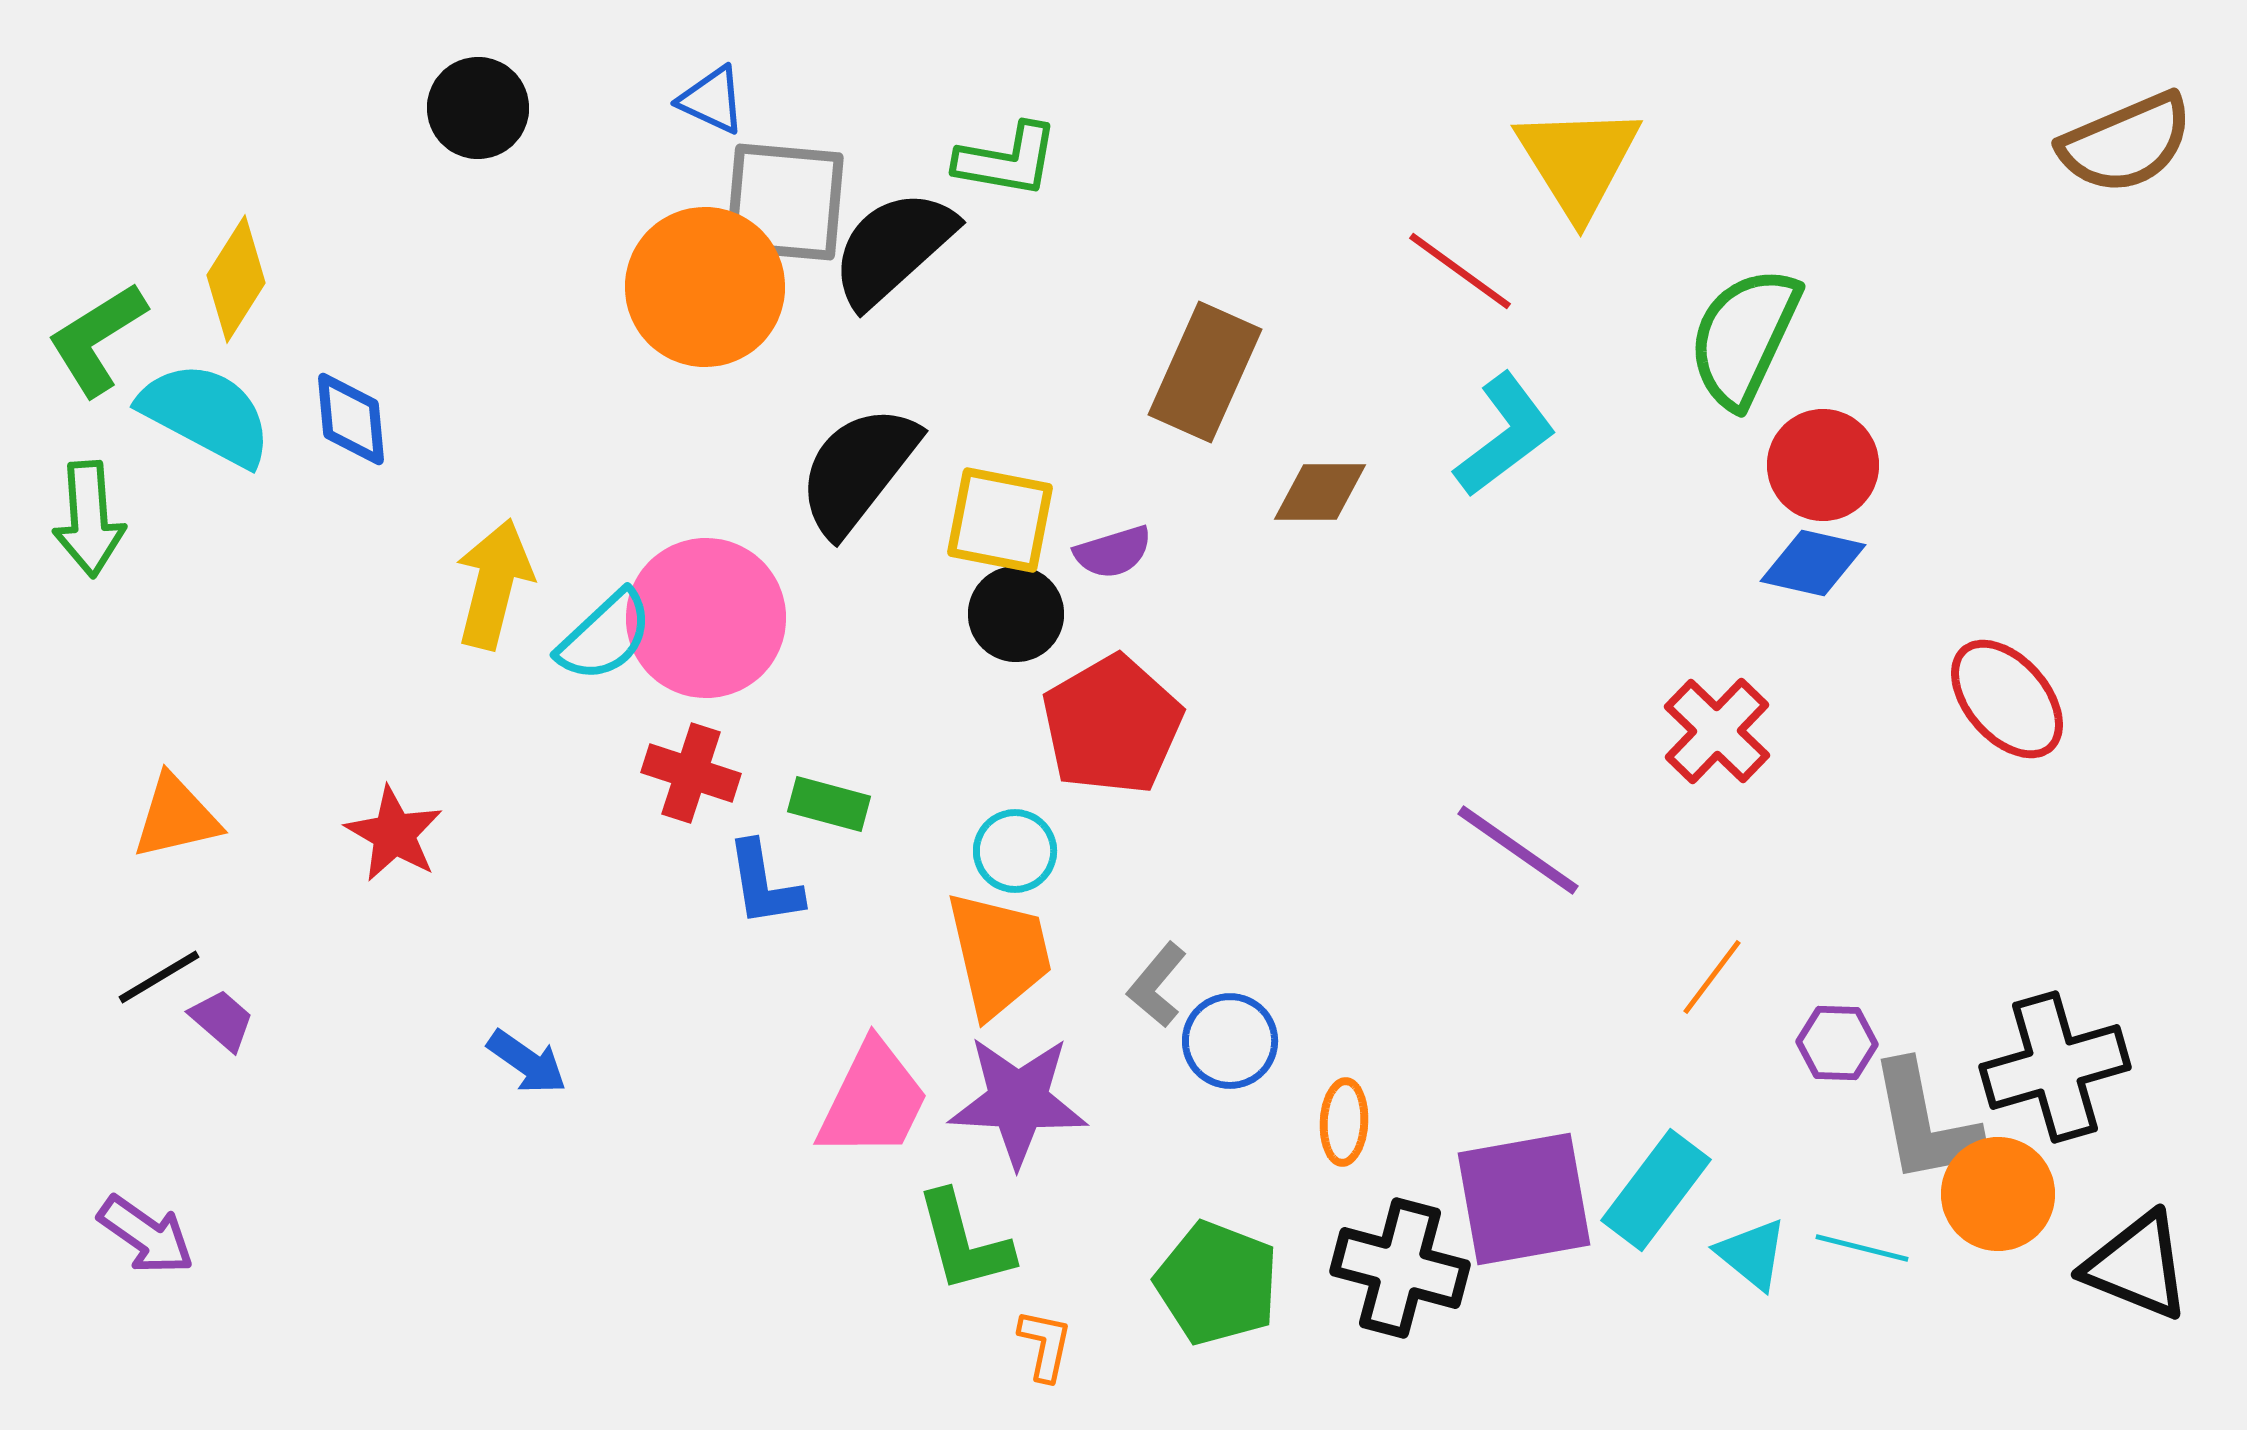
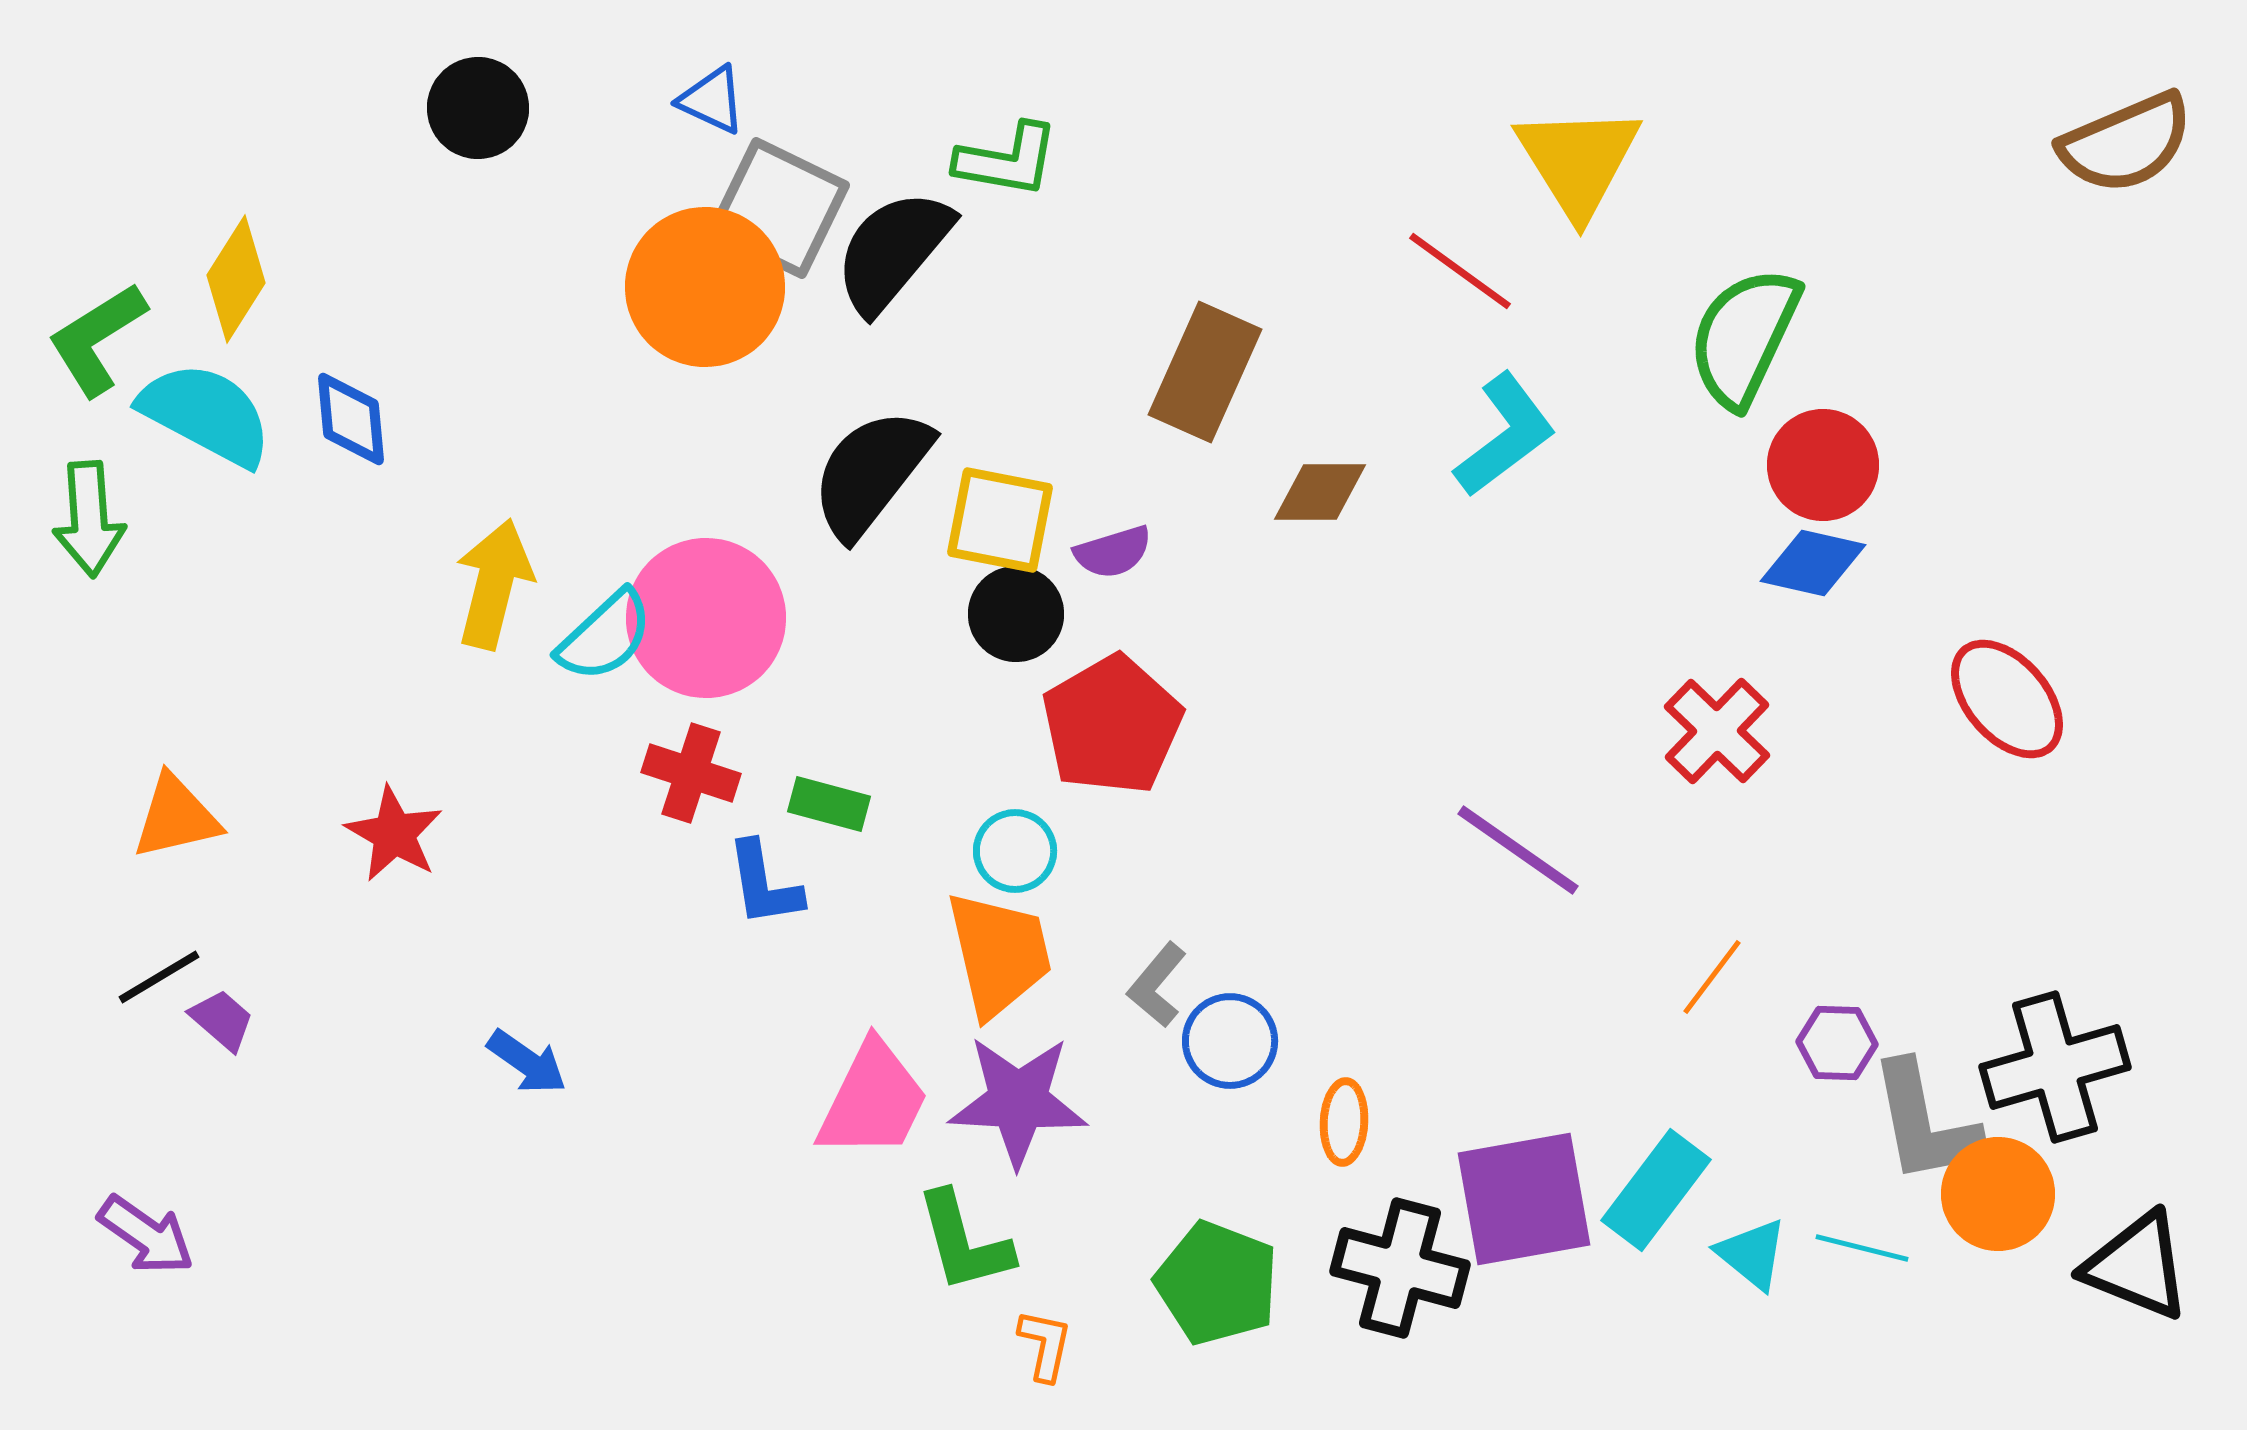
gray square at (785, 202): moved 6 px left, 6 px down; rotated 21 degrees clockwise
black semicircle at (893, 248): moved 3 px down; rotated 8 degrees counterclockwise
black semicircle at (858, 470): moved 13 px right, 3 px down
